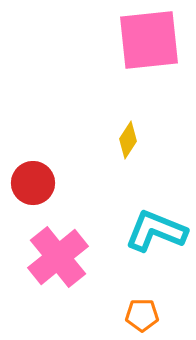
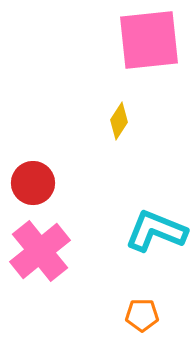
yellow diamond: moved 9 px left, 19 px up
pink cross: moved 18 px left, 6 px up
